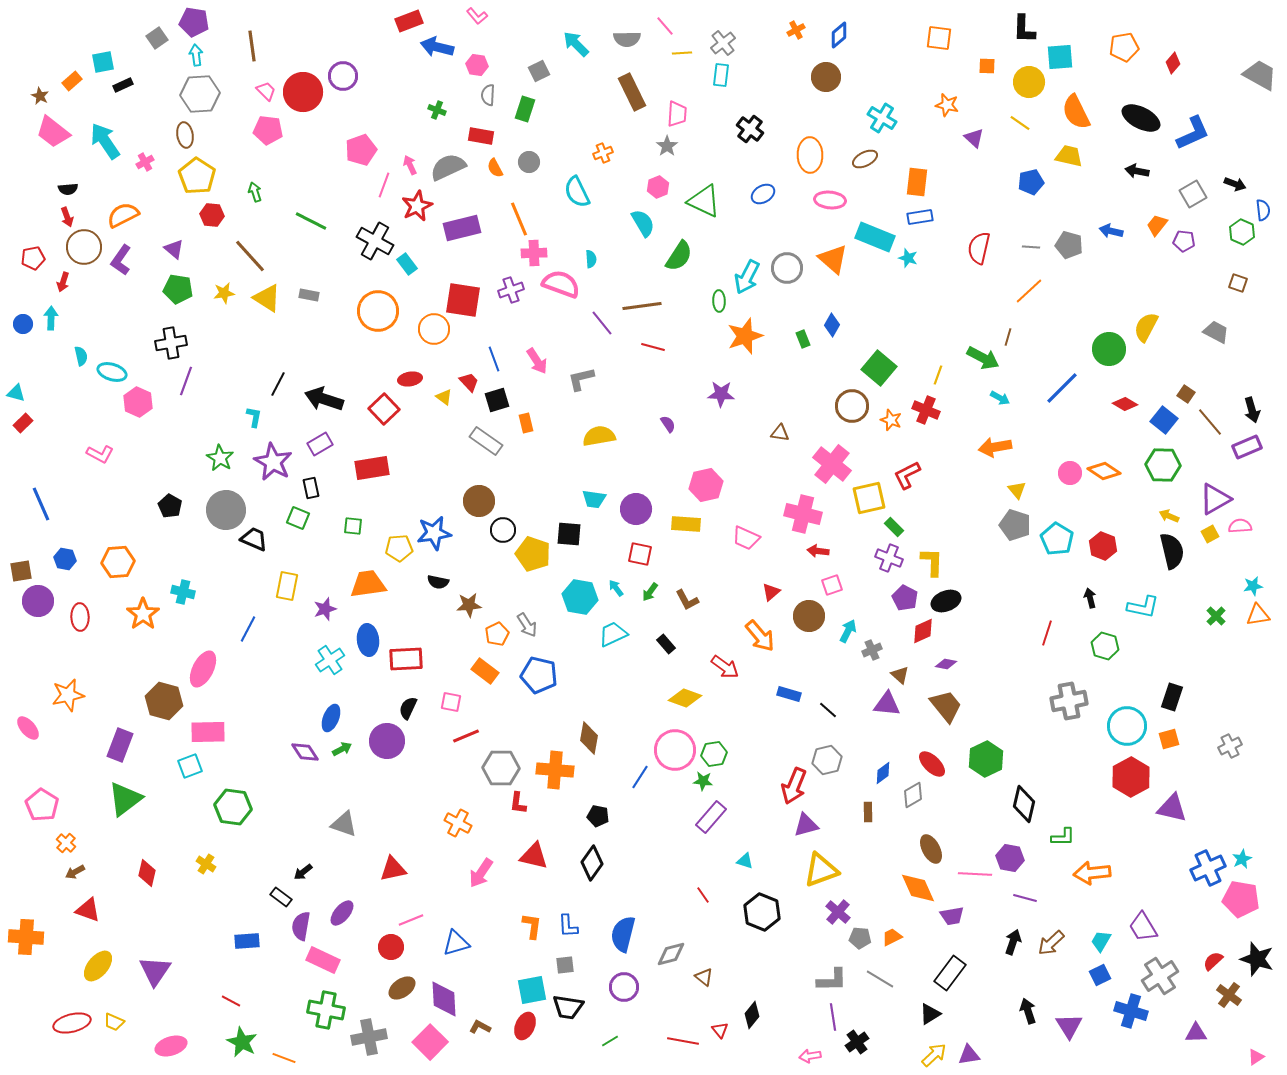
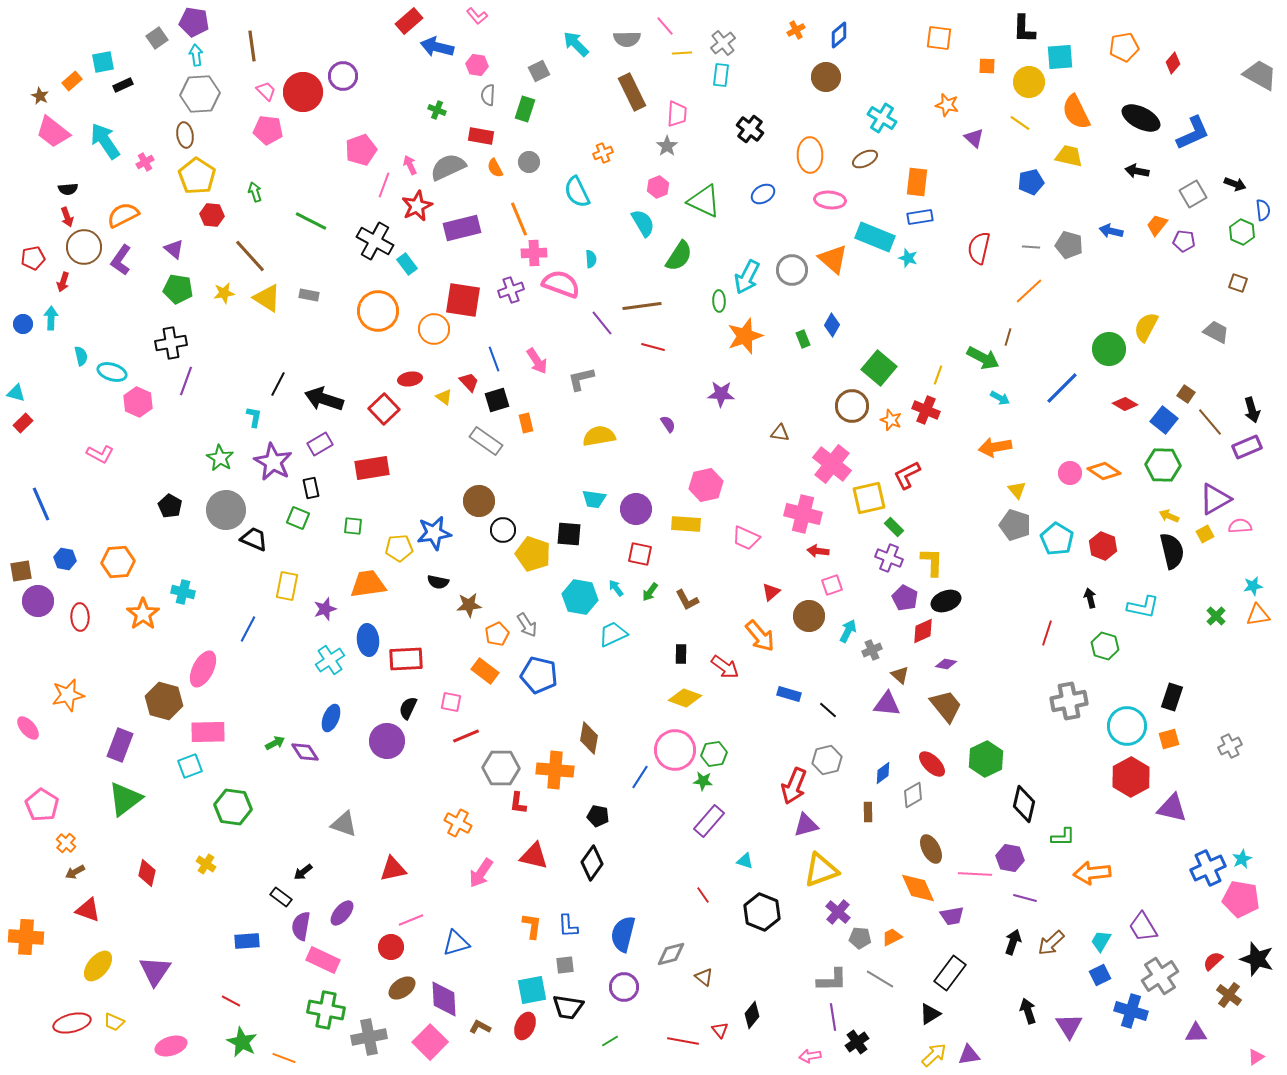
red rectangle at (409, 21): rotated 20 degrees counterclockwise
gray circle at (787, 268): moved 5 px right, 2 px down
yellow square at (1210, 534): moved 5 px left
black rectangle at (666, 644): moved 15 px right, 10 px down; rotated 42 degrees clockwise
green arrow at (342, 749): moved 67 px left, 6 px up
purple rectangle at (711, 817): moved 2 px left, 4 px down
